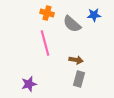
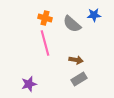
orange cross: moved 2 px left, 5 px down
gray rectangle: rotated 42 degrees clockwise
